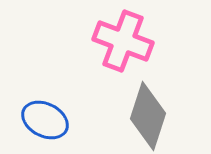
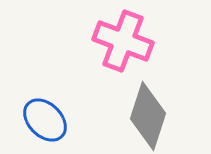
blue ellipse: rotated 18 degrees clockwise
